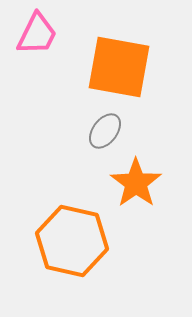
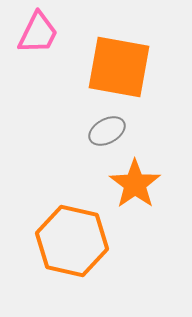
pink trapezoid: moved 1 px right, 1 px up
gray ellipse: moved 2 px right; rotated 24 degrees clockwise
orange star: moved 1 px left, 1 px down
